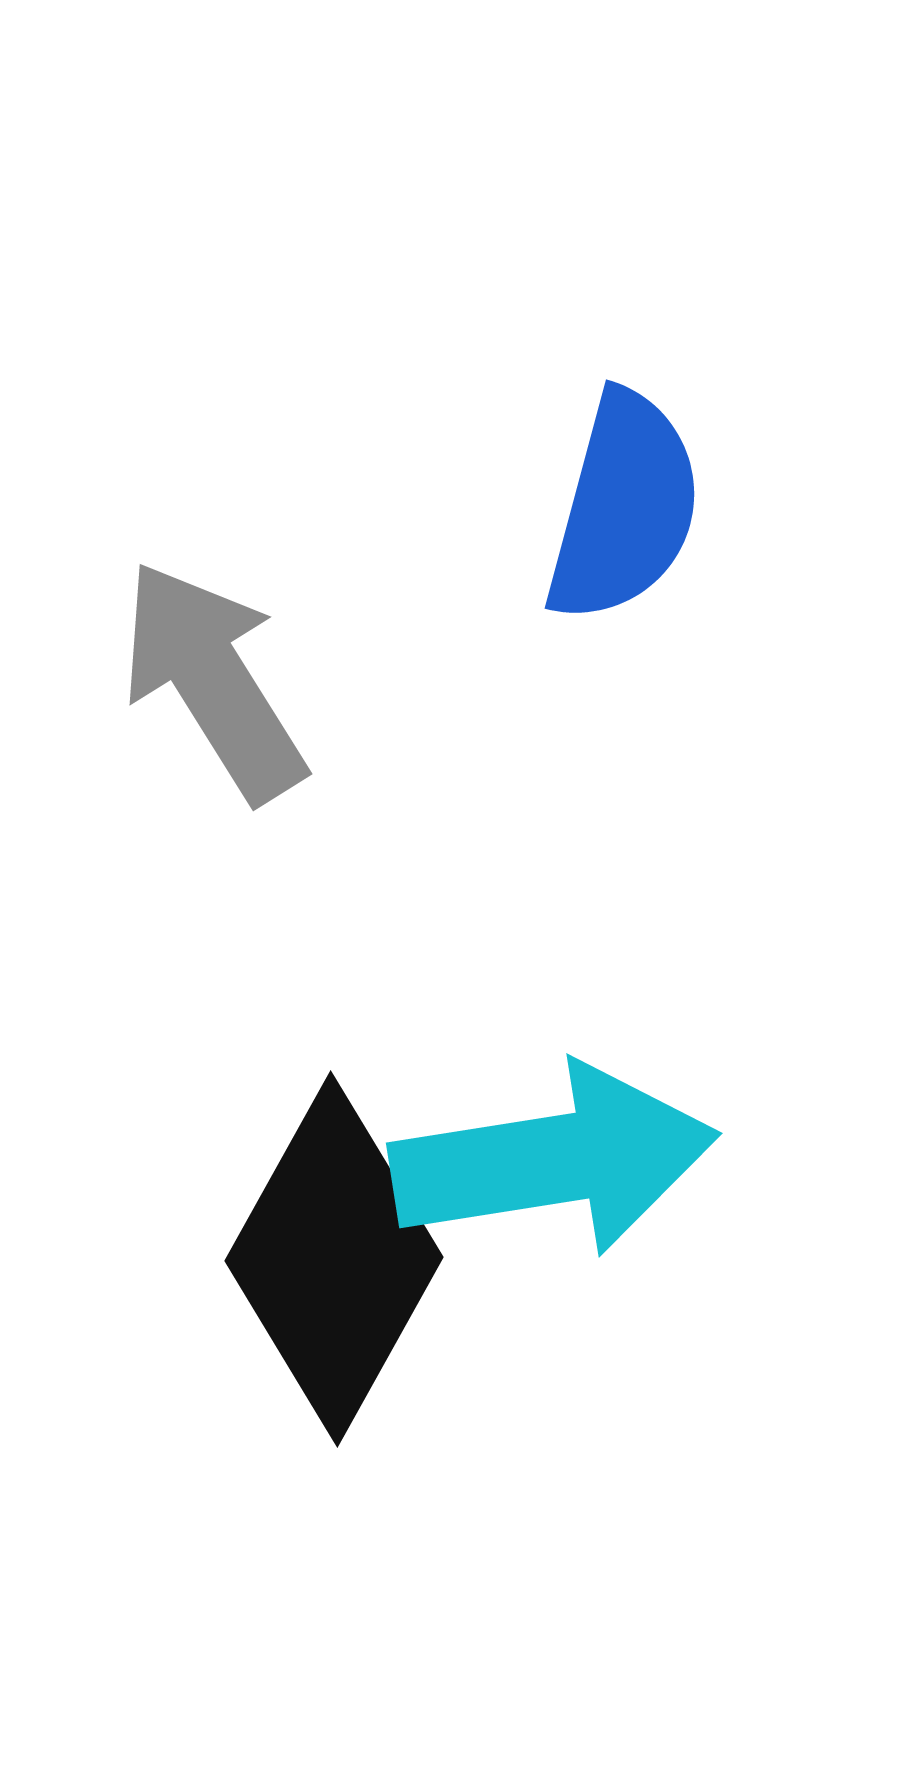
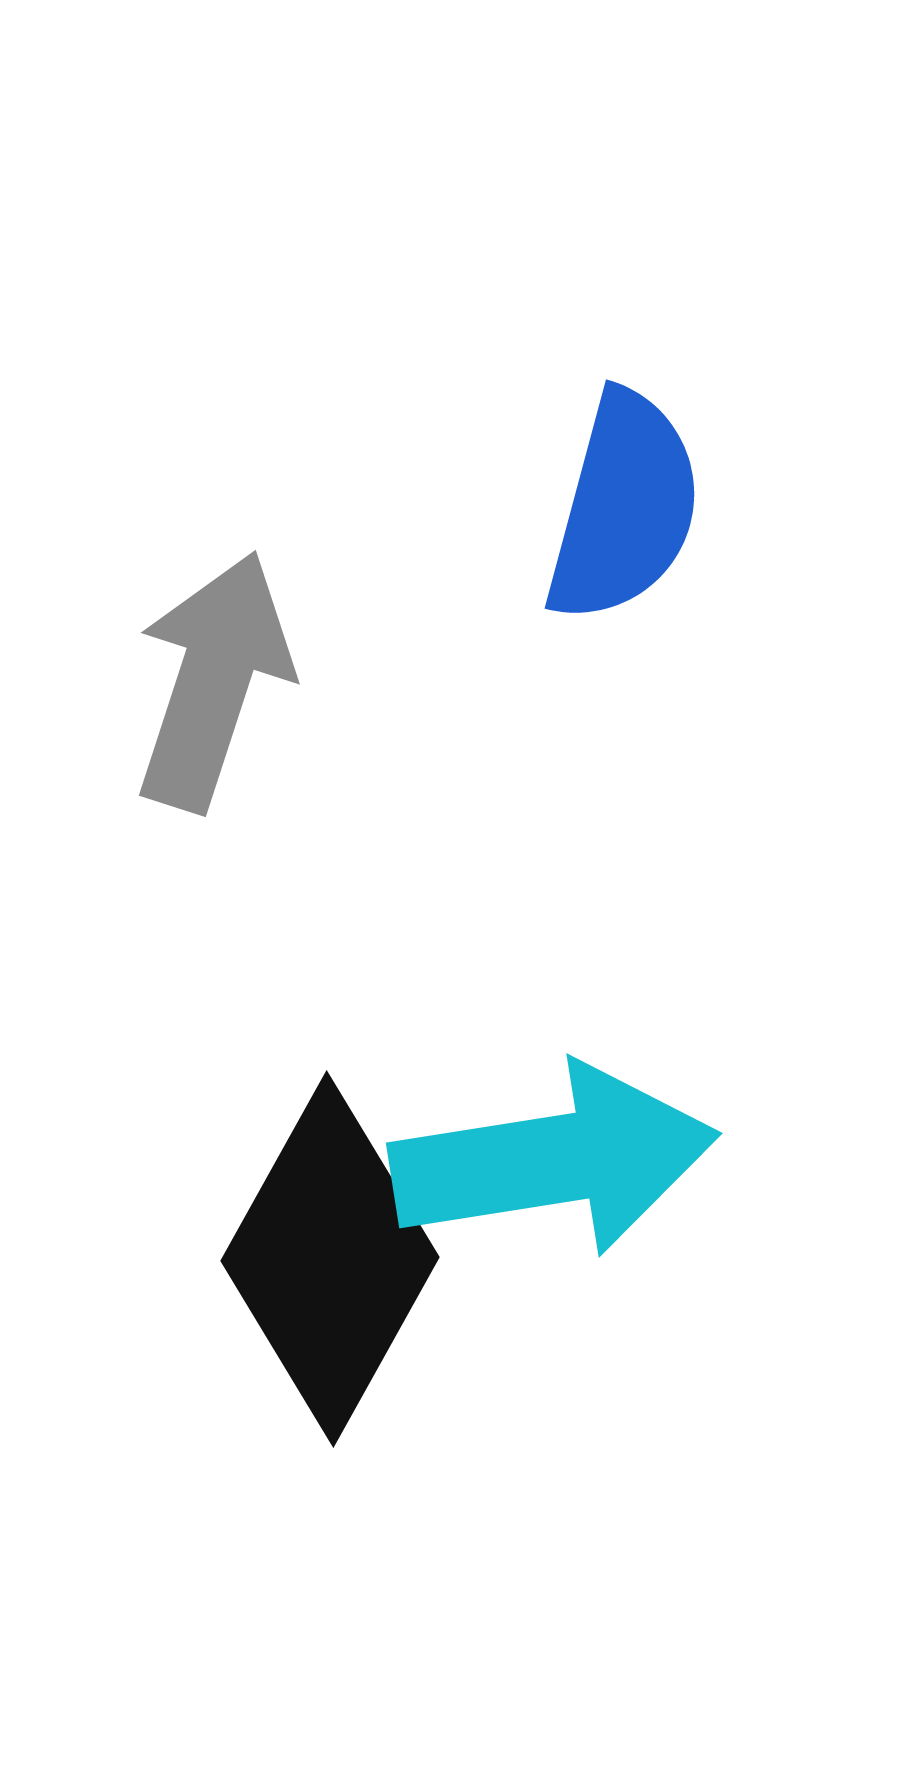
gray arrow: rotated 50 degrees clockwise
black diamond: moved 4 px left
